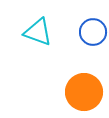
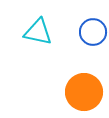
cyan triangle: rotated 8 degrees counterclockwise
